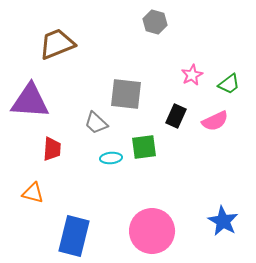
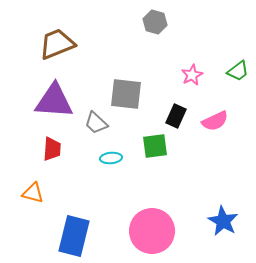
green trapezoid: moved 9 px right, 13 px up
purple triangle: moved 24 px right
green square: moved 11 px right, 1 px up
